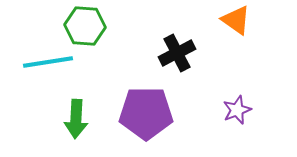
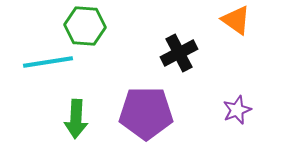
black cross: moved 2 px right
